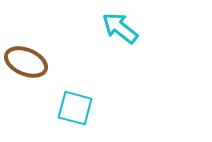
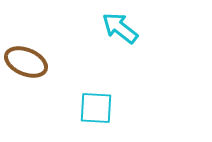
cyan square: moved 21 px right; rotated 12 degrees counterclockwise
